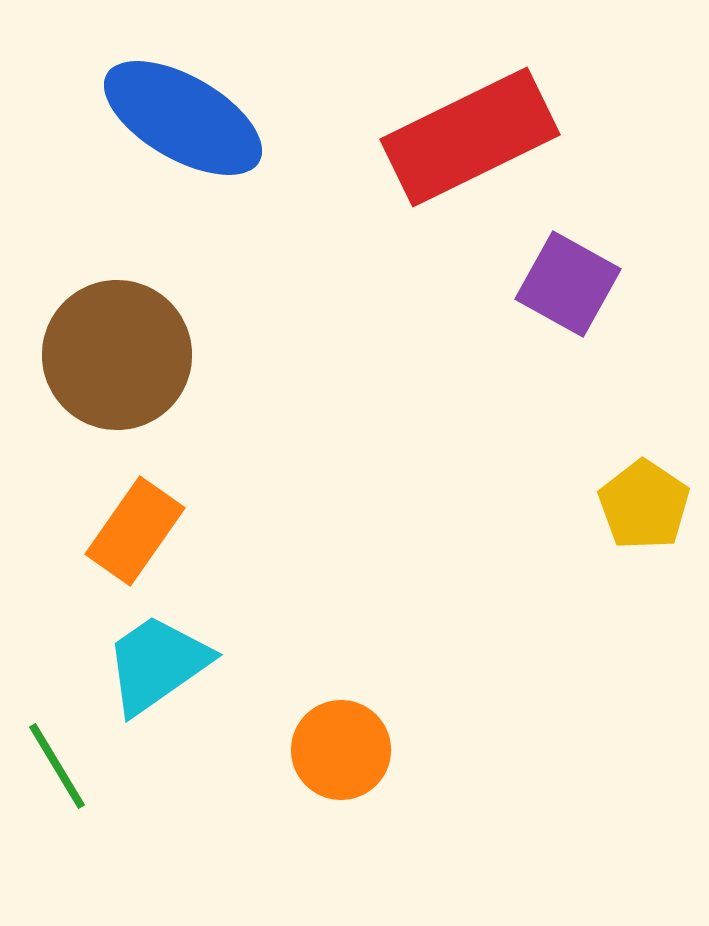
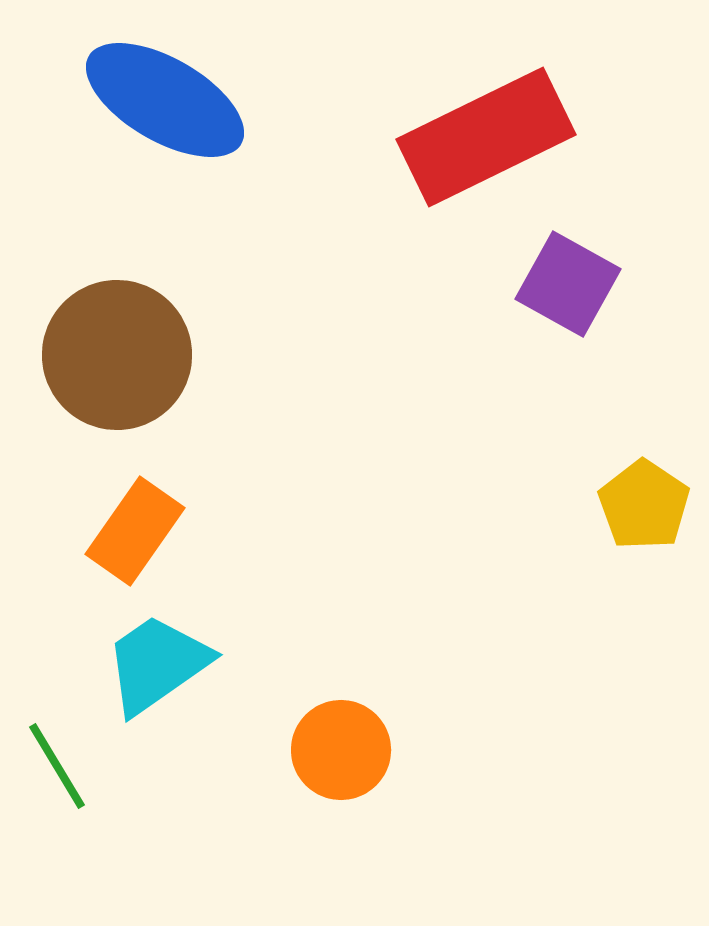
blue ellipse: moved 18 px left, 18 px up
red rectangle: moved 16 px right
